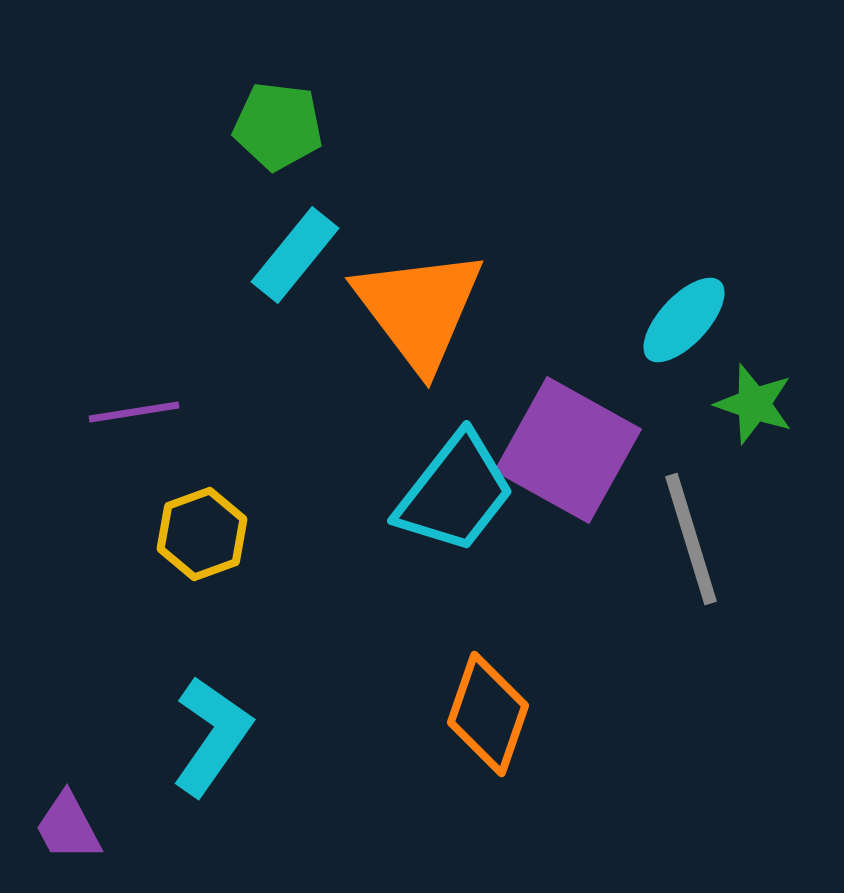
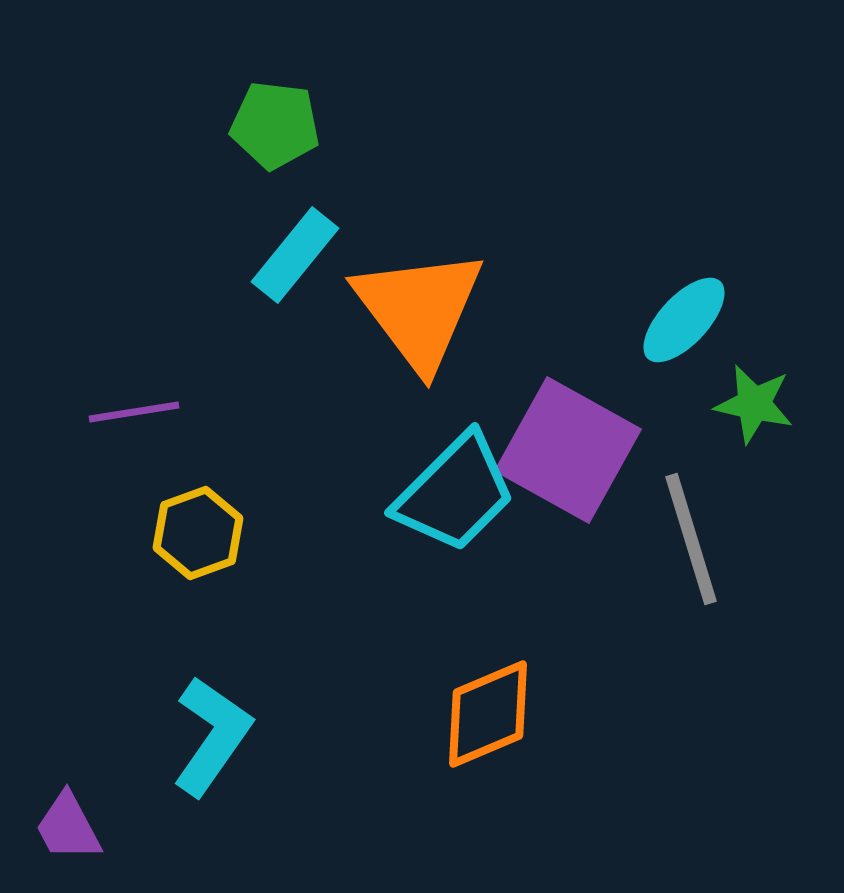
green pentagon: moved 3 px left, 1 px up
green star: rotated 6 degrees counterclockwise
cyan trapezoid: rotated 7 degrees clockwise
yellow hexagon: moved 4 px left, 1 px up
orange diamond: rotated 48 degrees clockwise
